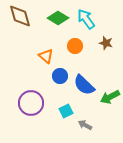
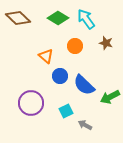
brown diamond: moved 2 px left, 2 px down; rotated 30 degrees counterclockwise
